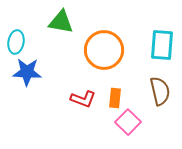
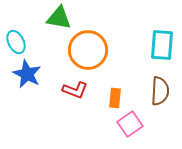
green triangle: moved 2 px left, 4 px up
cyan ellipse: rotated 35 degrees counterclockwise
orange circle: moved 16 px left
blue star: moved 2 px down; rotated 24 degrees clockwise
brown semicircle: rotated 16 degrees clockwise
red L-shape: moved 8 px left, 9 px up
pink square: moved 2 px right, 2 px down; rotated 10 degrees clockwise
